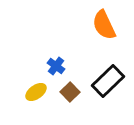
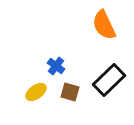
black rectangle: moved 1 px right, 1 px up
brown square: rotated 30 degrees counterclockwise
